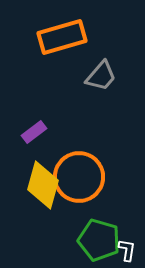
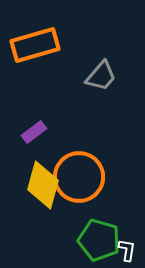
orange rectangle: moved 27 px left, 8 px down
